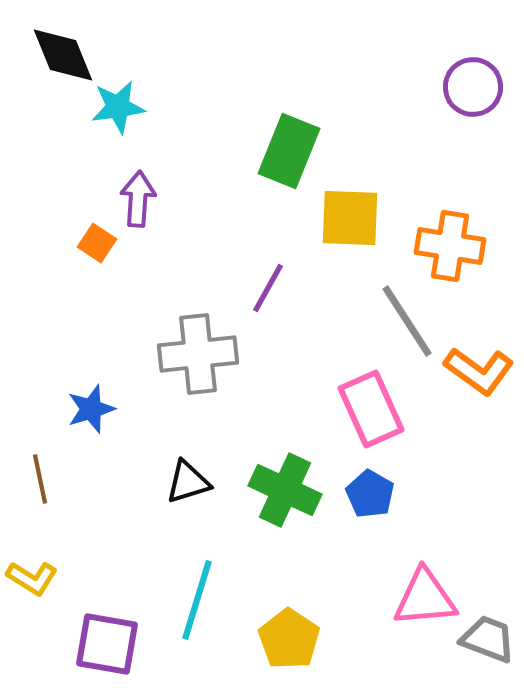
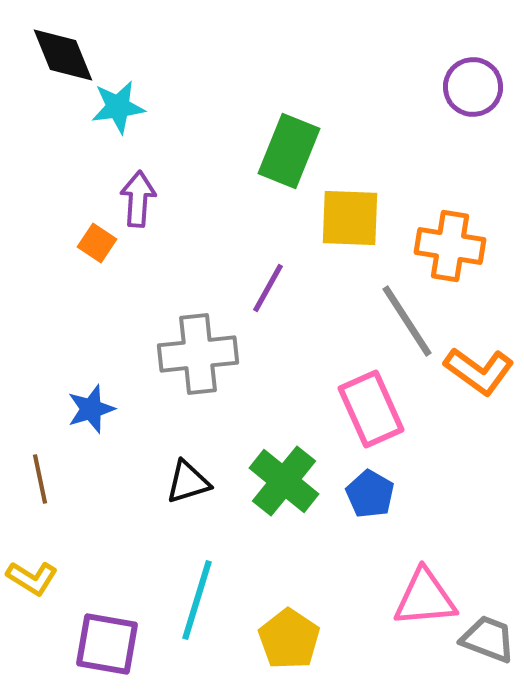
green cross: moved 1 px left, 9 px up; rotated 14 degrees clockwise
